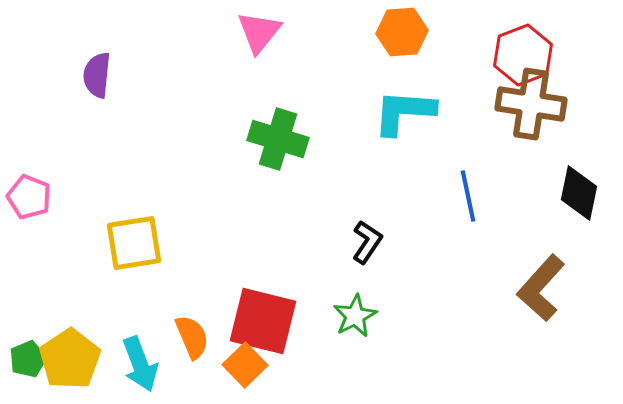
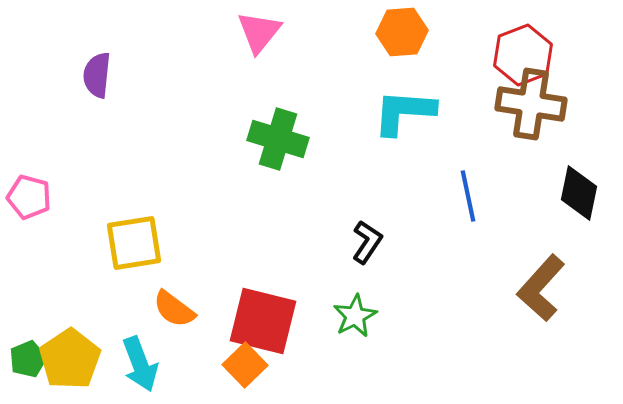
pink pentagon: rotated 6 degrees counterclockwise
orange semicircle: moved 18 px left, 28 px up; rotated 150 degrees clockwise
